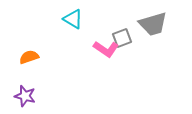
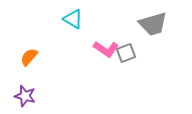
gray square: moved 4 px right, 15 px down
orange semicircle: rotated 30 degrees counterclockwise
